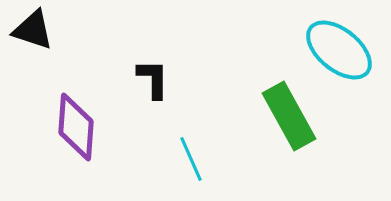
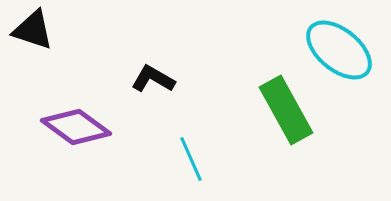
black L-shape: rotated 60 degrees counterclockwise
green rectangle: moved 3 px left, 6 px up
purple diamond: rotated 58 degrees counterclockwise
